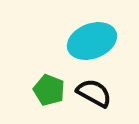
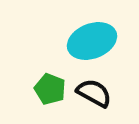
green pentagon: moved 1 px right, 1 px up
